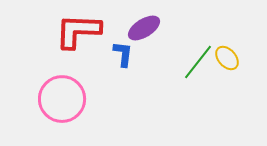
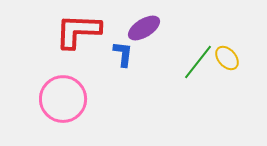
pink circle: moved 1 px right
